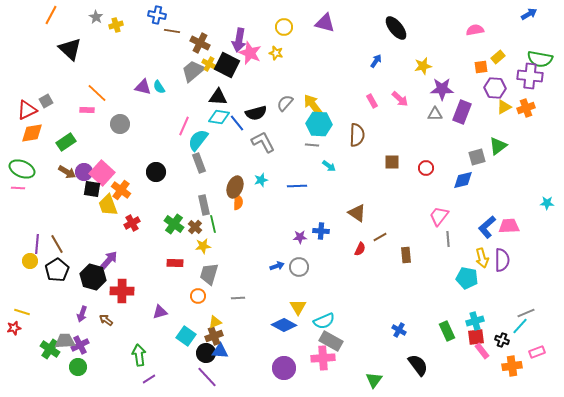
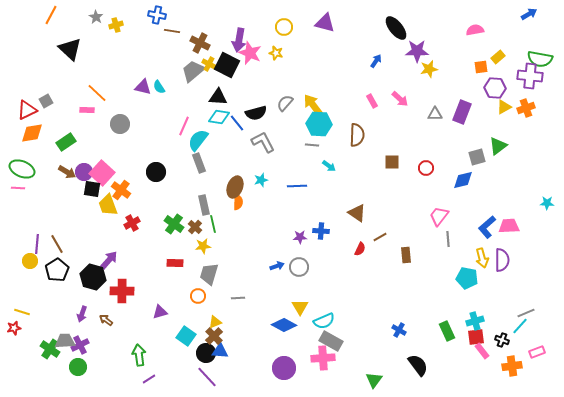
yellow star at (423, 66): moved 6 px right, 3 px down
purple star at (442, 89): moved 25 px left, 38 px up
yellow triangle at (298, 307): moved 2 px right
brown cross at (214, 336): rotated 24 degrees counterclockwise
